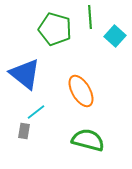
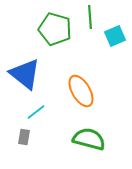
cyan square: rotated 25 degrees clockwise
gray rectangle: moved 6 px down
green semicircle: moved 1 px right, 1 px up
